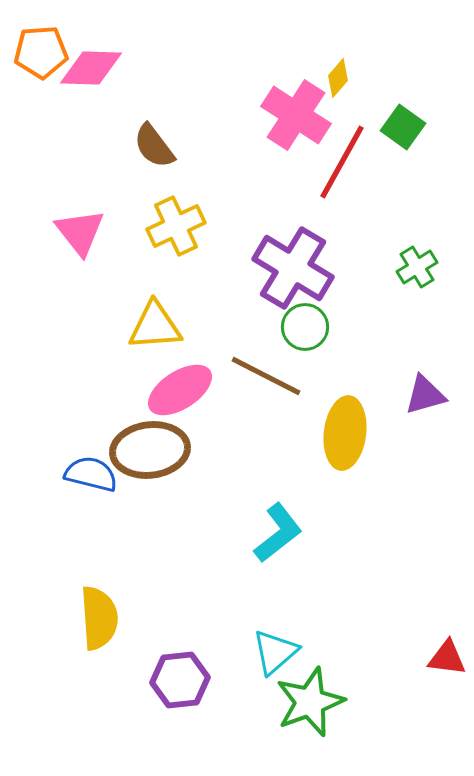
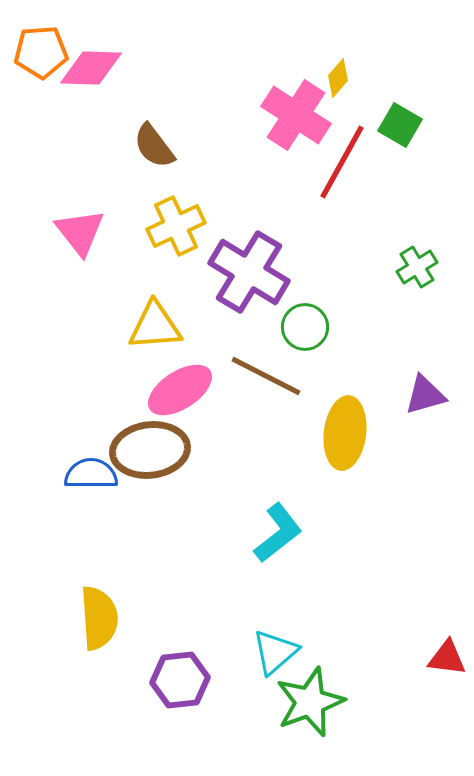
green square: moved 3 px left, 2 px up; rotated 6 degrees counterclockwise
purple cross: moved 44 px left, 4 px down
blue semicircle: rotated 14 degrees counterclockwise
